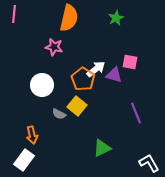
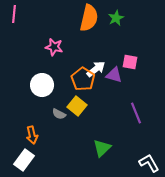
orange semicircle: moved 20 px right
green triangle: rotated 18 degrees counterclockwise
